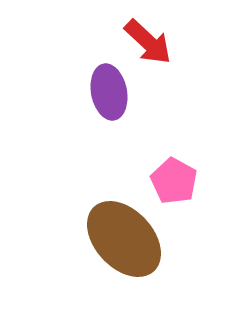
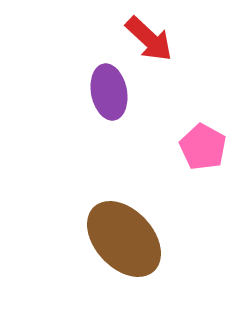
red arrow: moved 1 px right, 3 px up
pink pentagon: moved 29 px right, 34 px up
